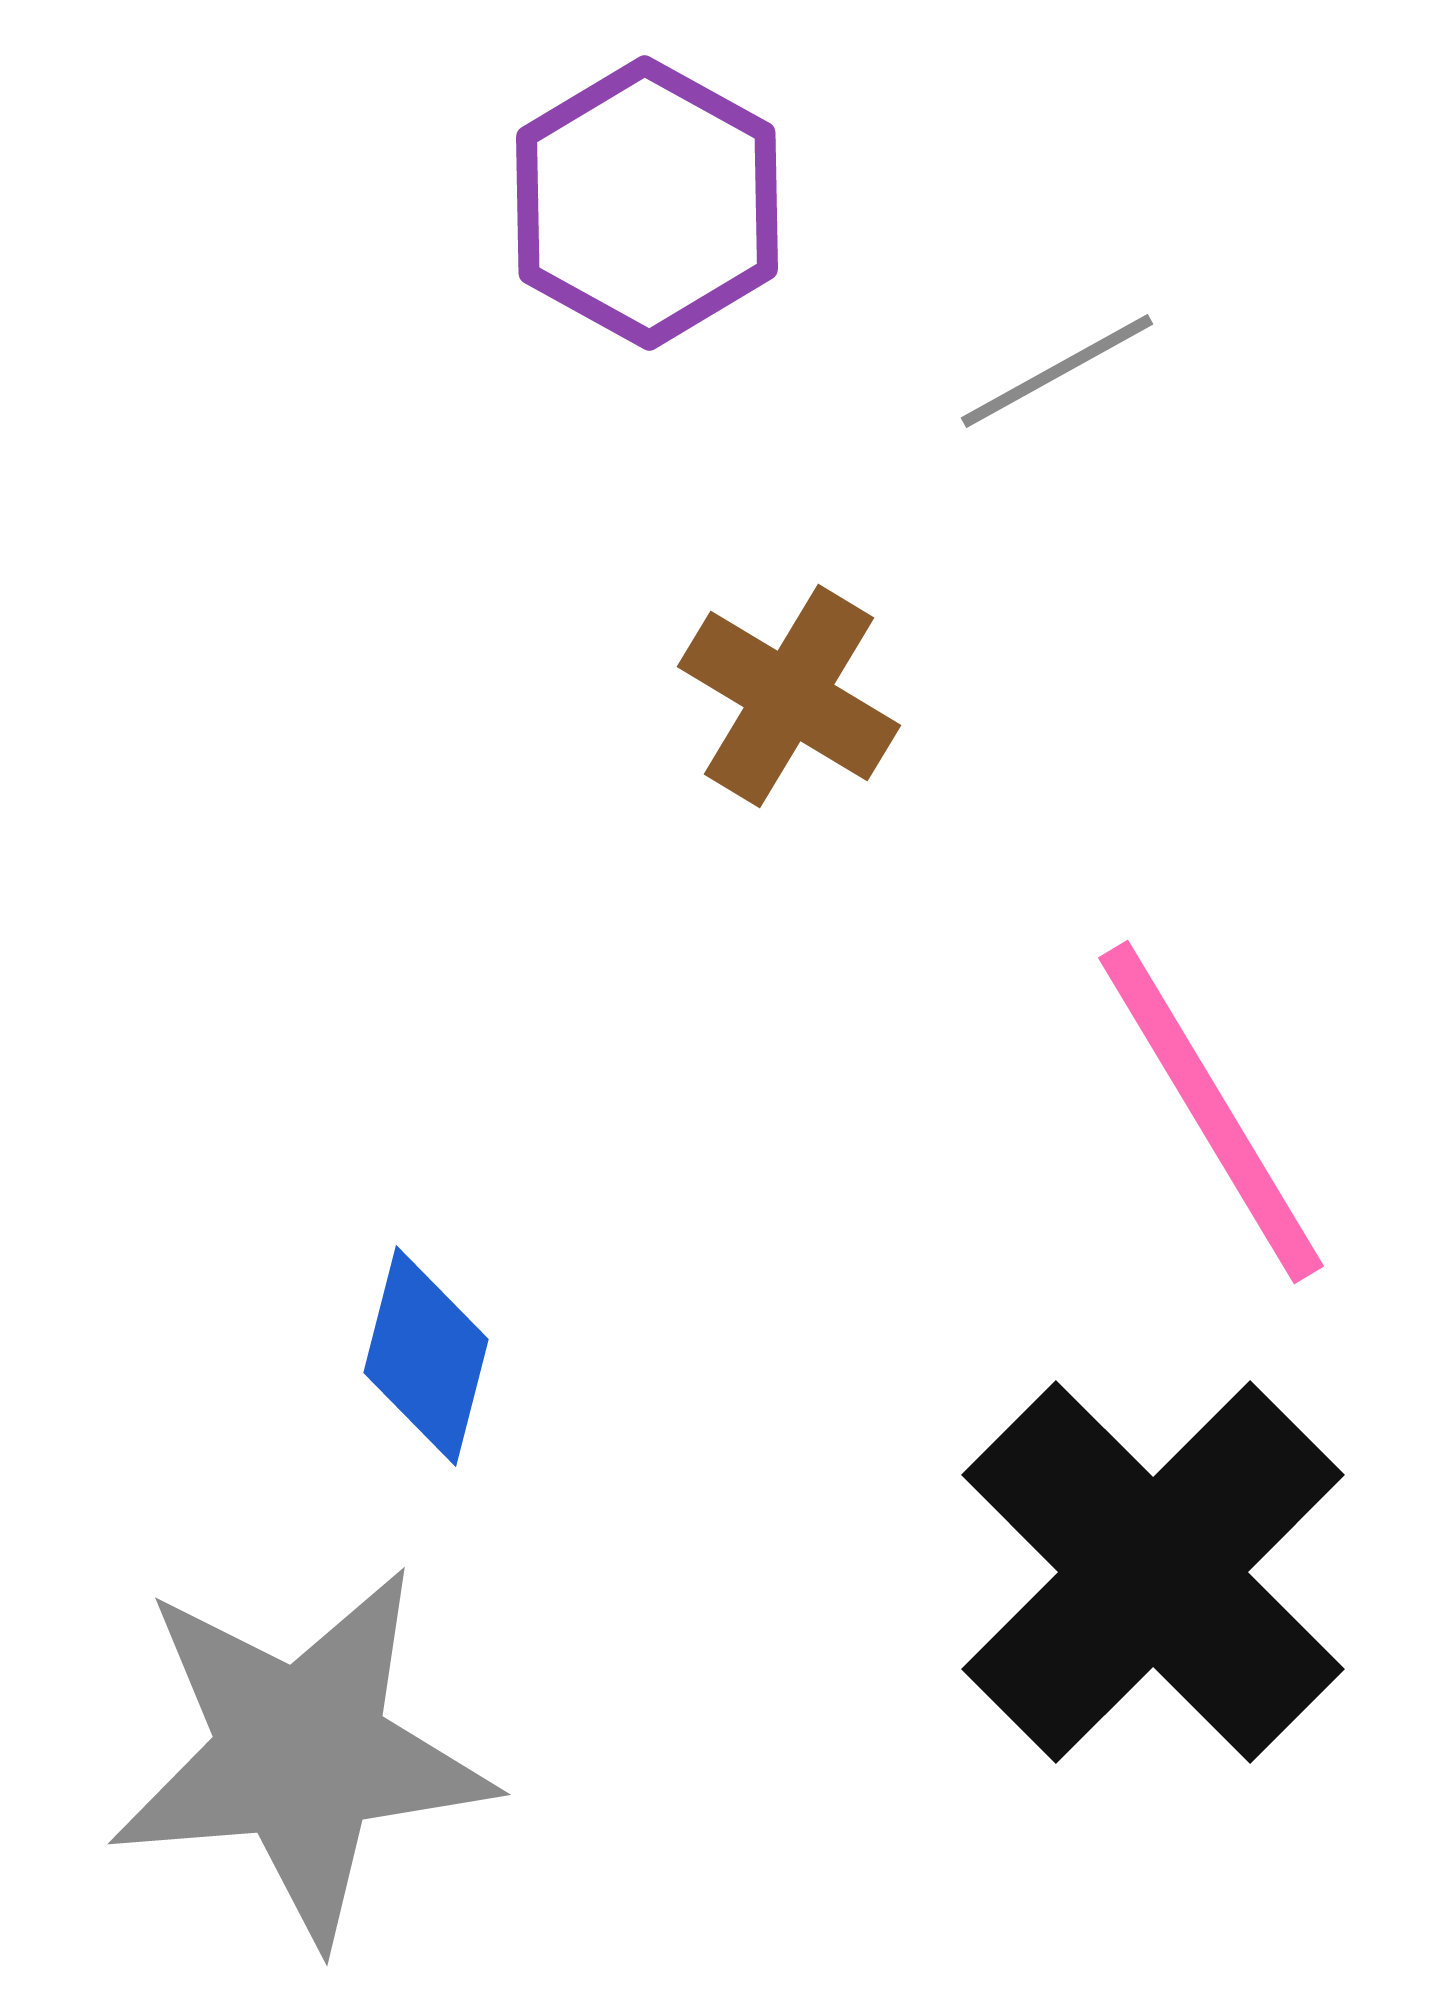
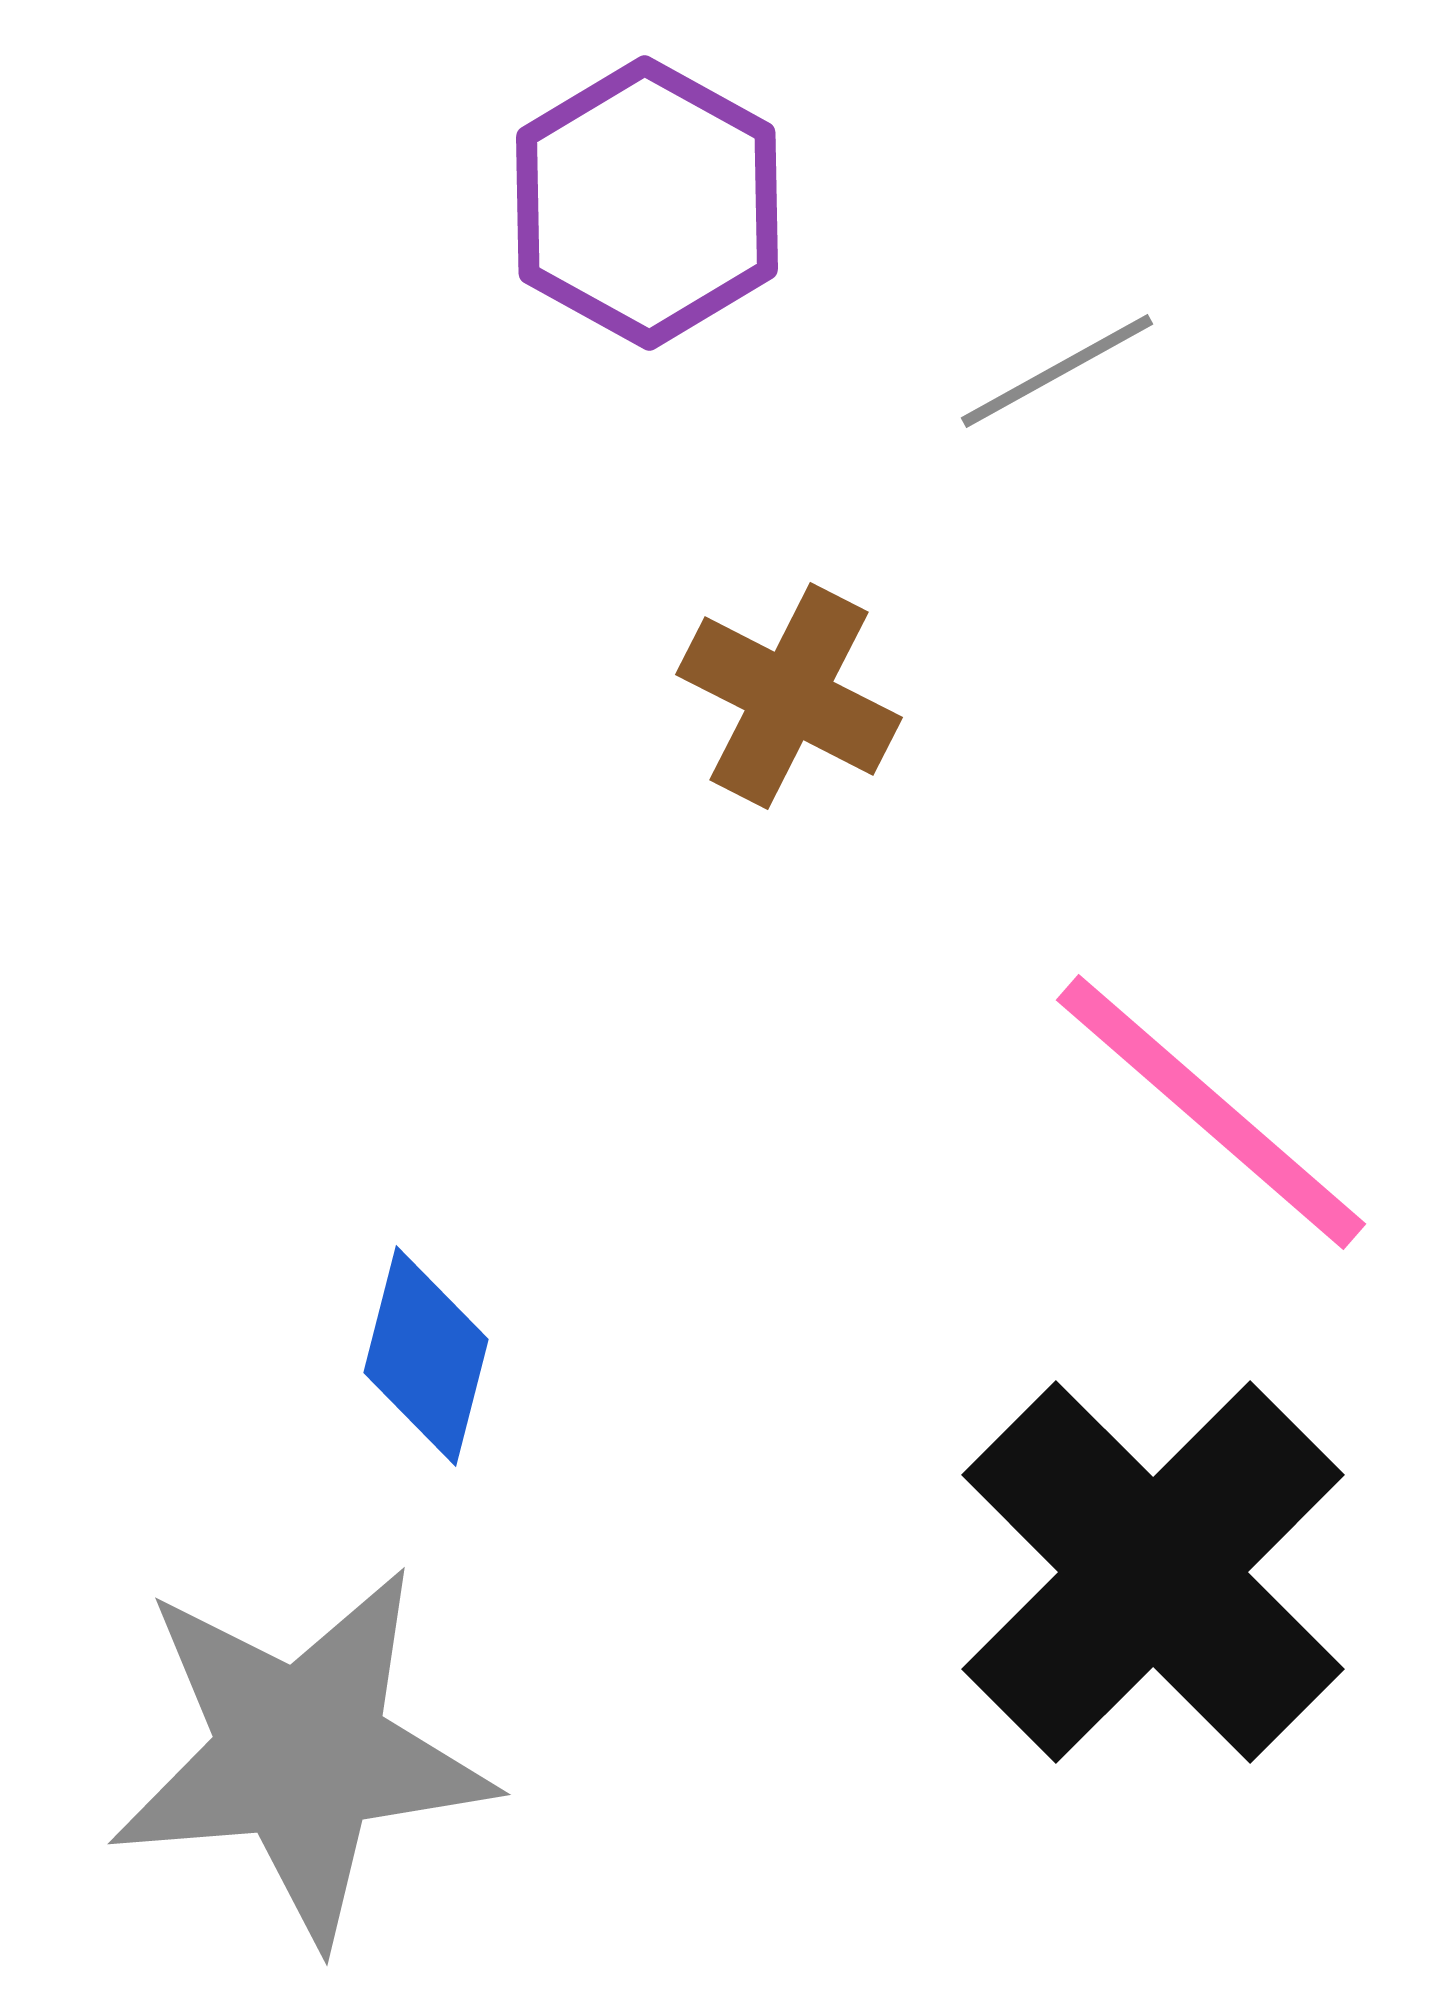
brown cross: rotated 4 degrees counterclockwise
pink line: rotated 18 degrees counterclockwise
